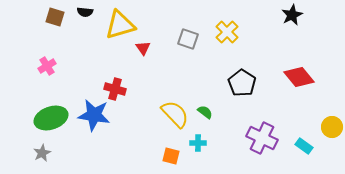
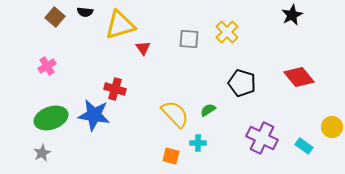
brown square: rotated 24 degrees clockwise
gray square: moved 1 px right; rotated 15 degrees counterclockwise
black pentagon: rotated 16 degrees counterclockwise
green semicircle: moved 3 px right, 2 px up; rotated 70 degrees counterclockwise
